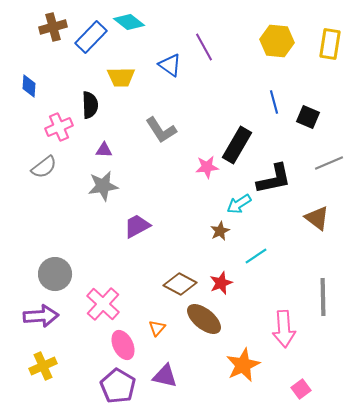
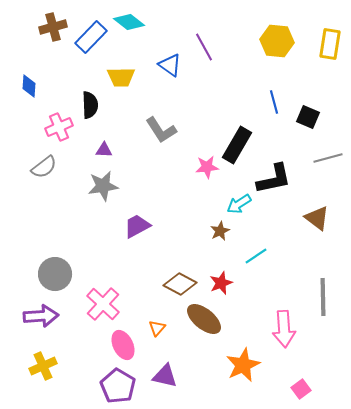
gray line at (329, 163): moved 1 px left, 5 px up; rotated 8 degrees clockwise
